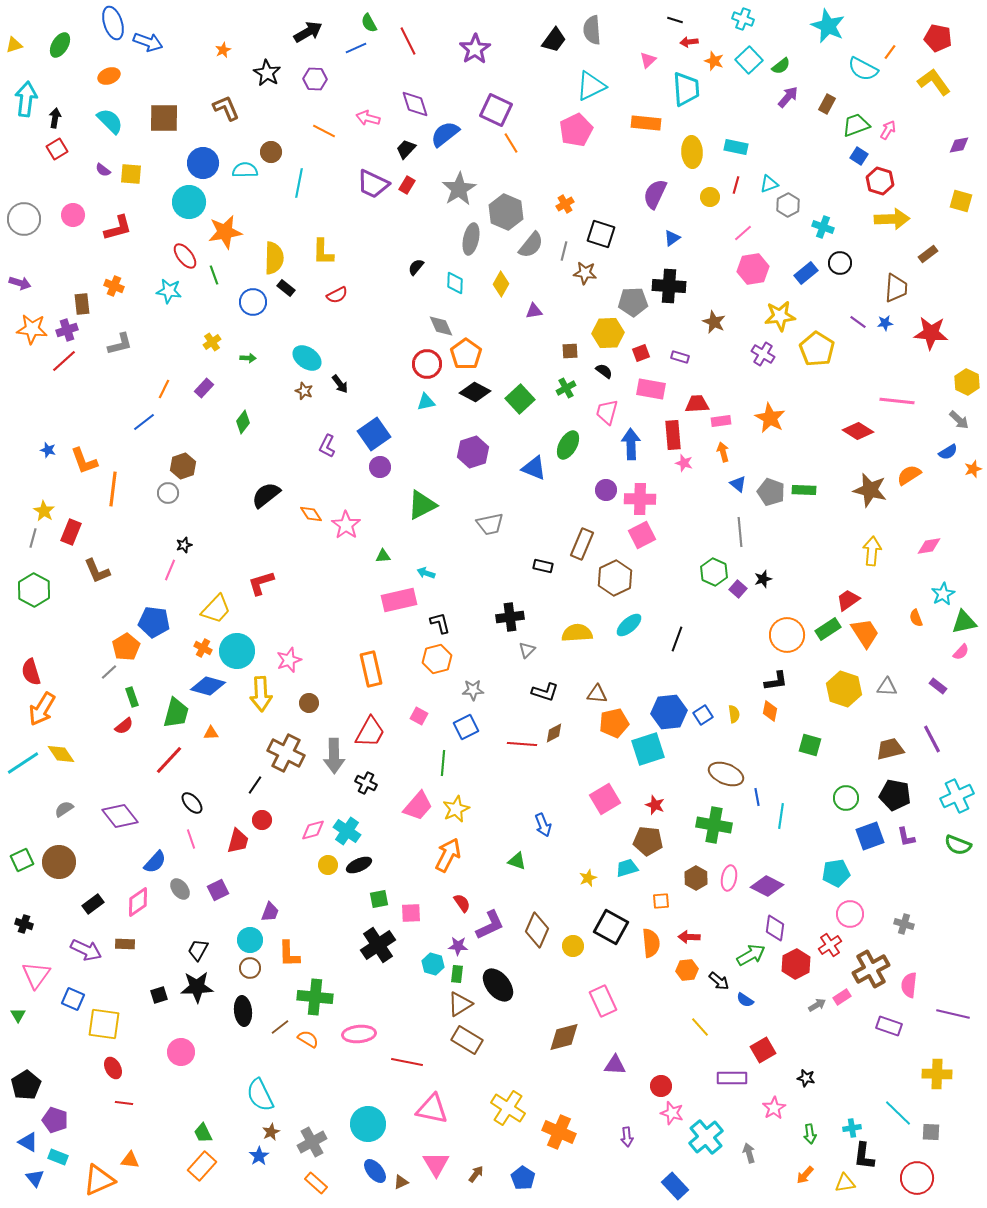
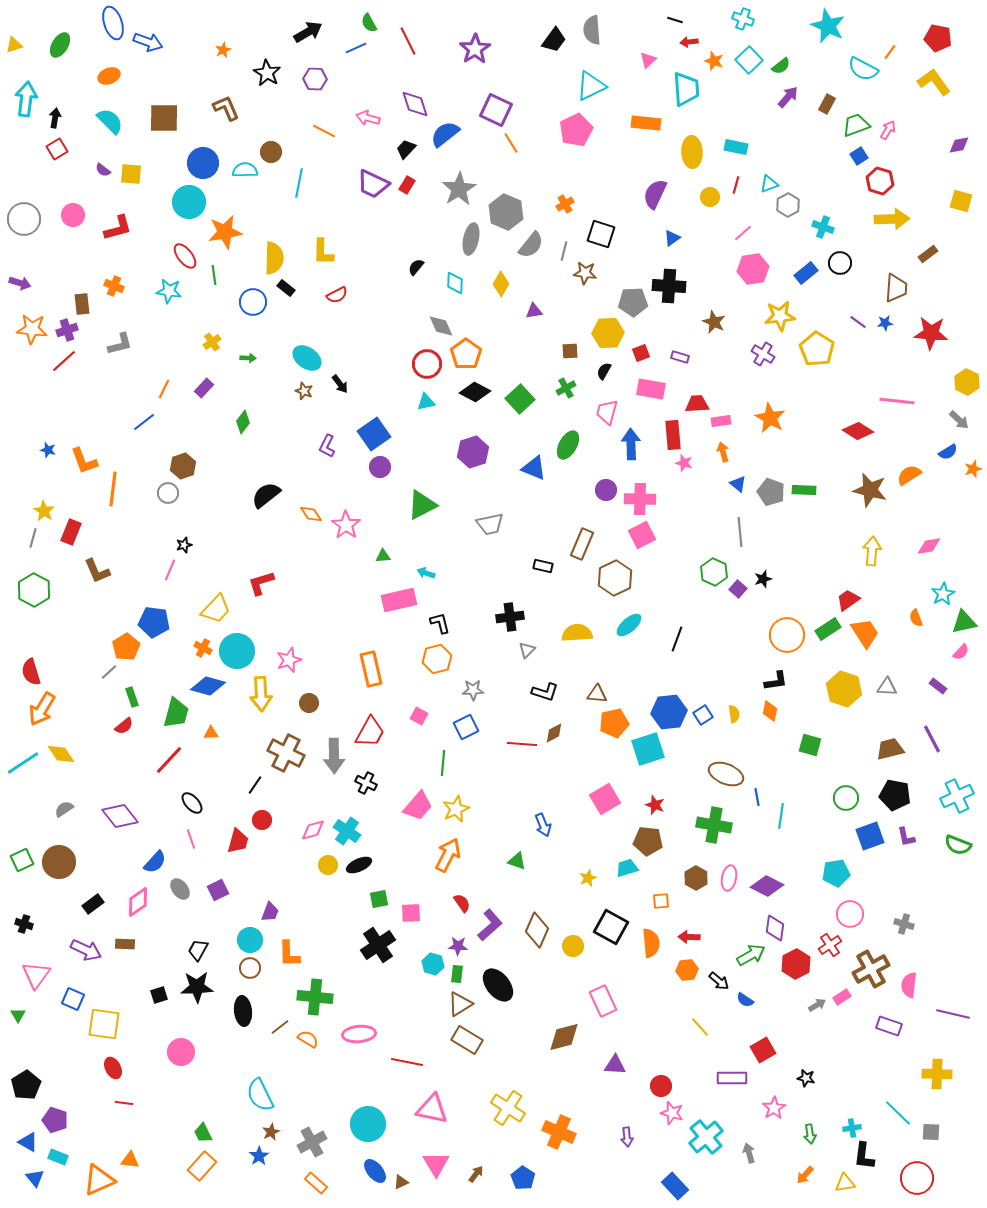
blue square at (859, 156): rotated 24 degrees clockwise
green line at (214, 275): rotated 12 degrees clockwise
black semicircle at (604, 371): rotated 96 degrees counterclockwise
purple L-shape at (490, 925): rotated 16 degrees counterclockwise
